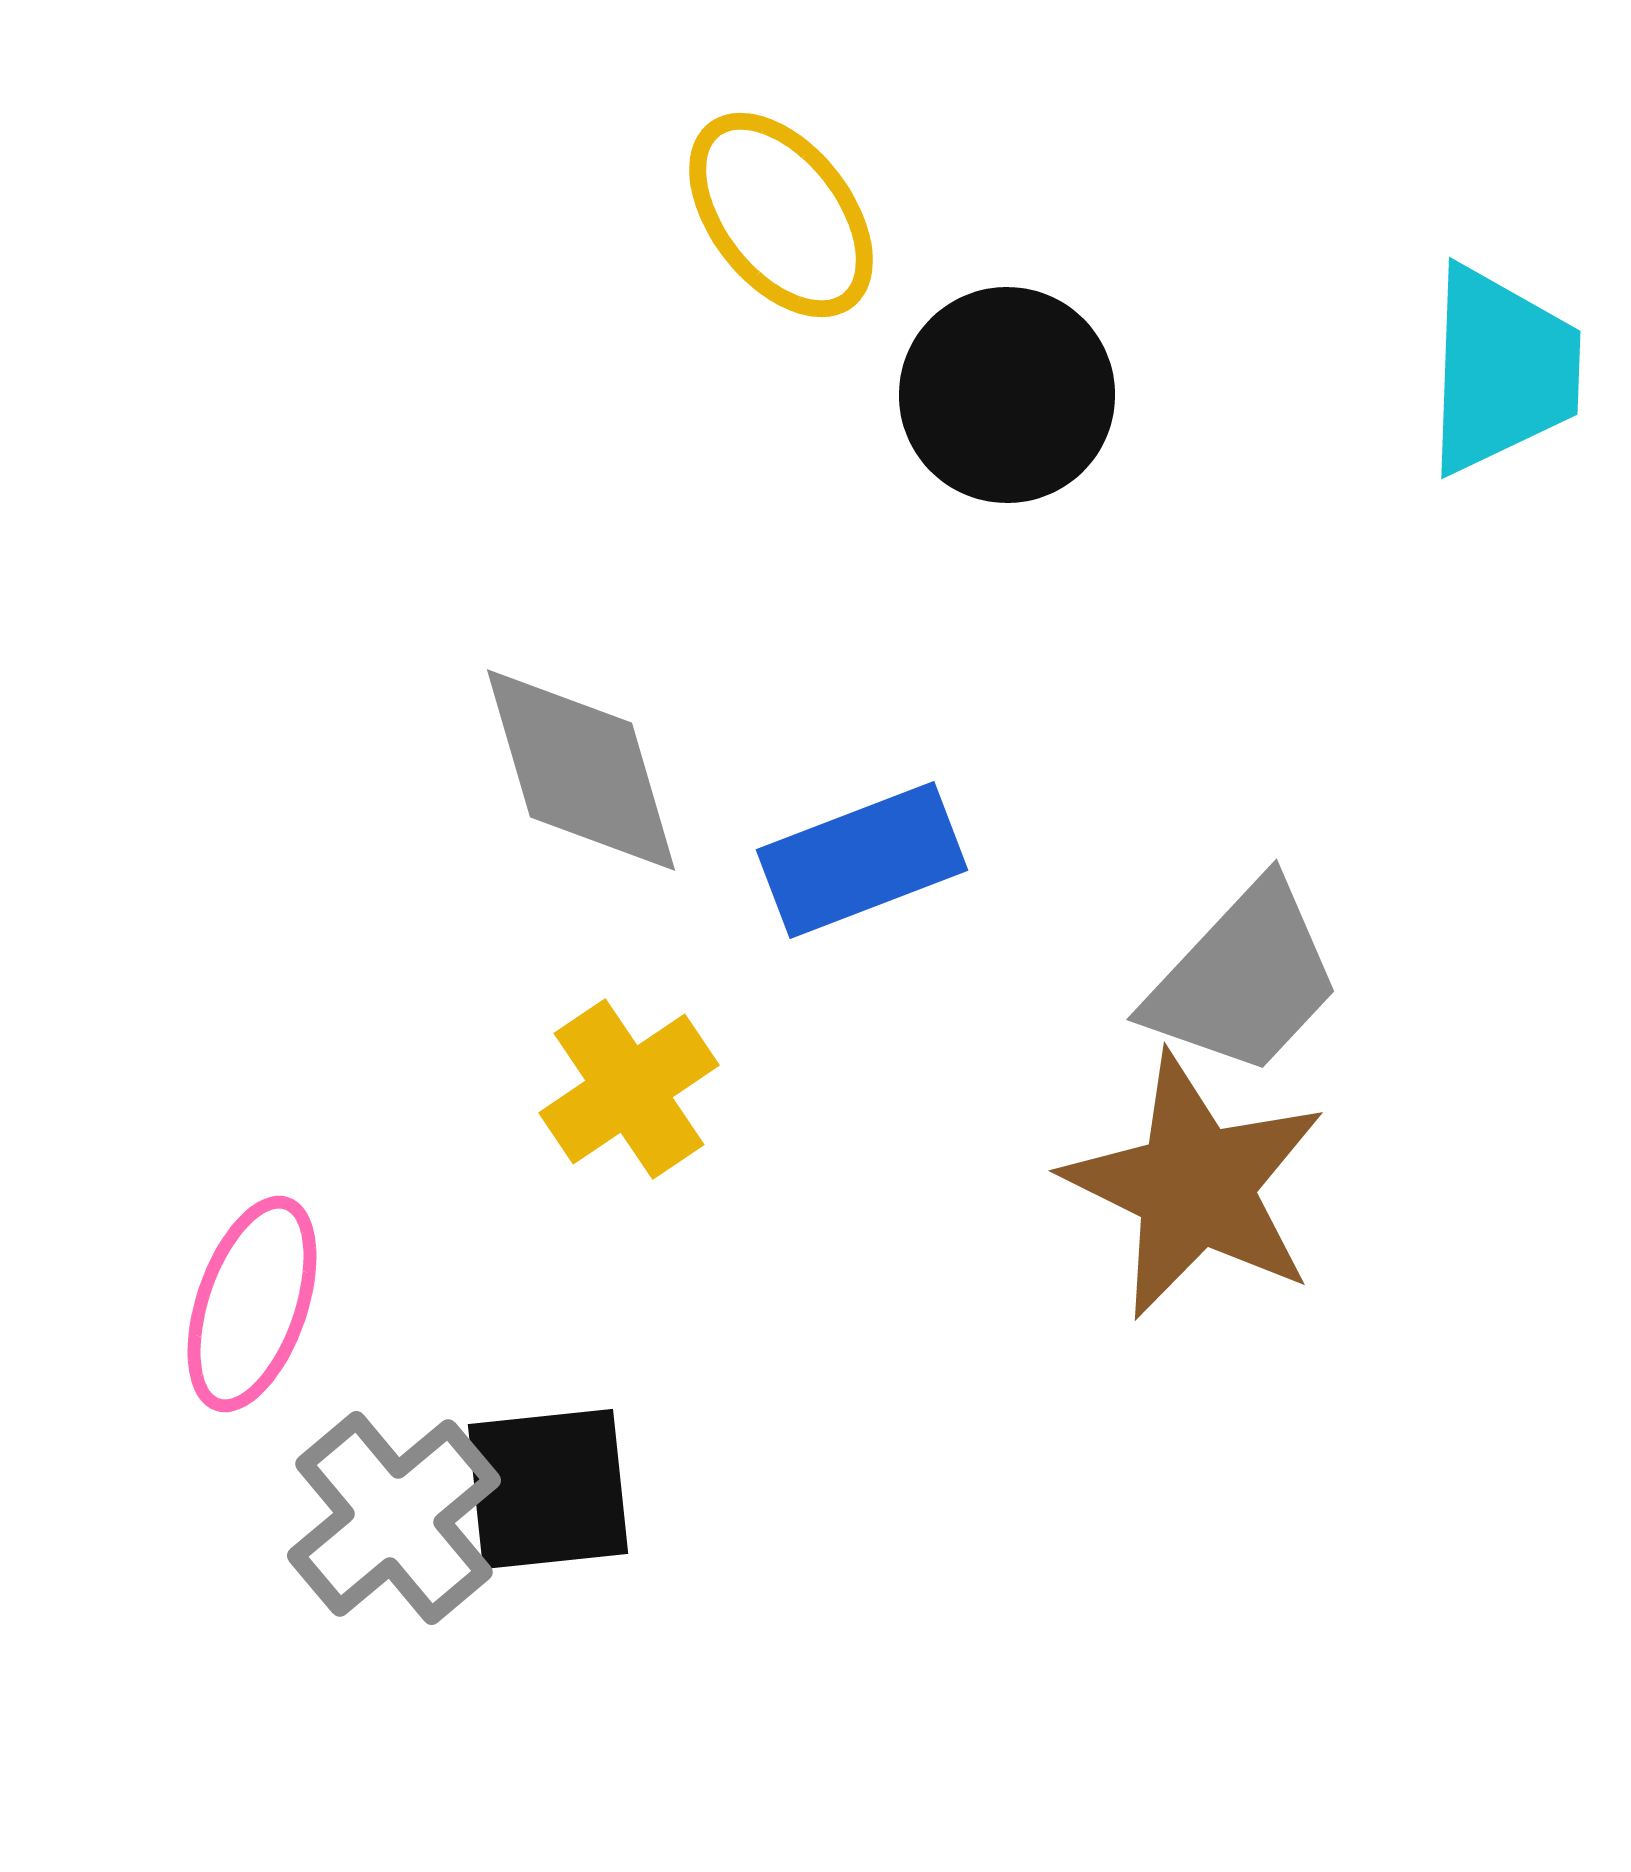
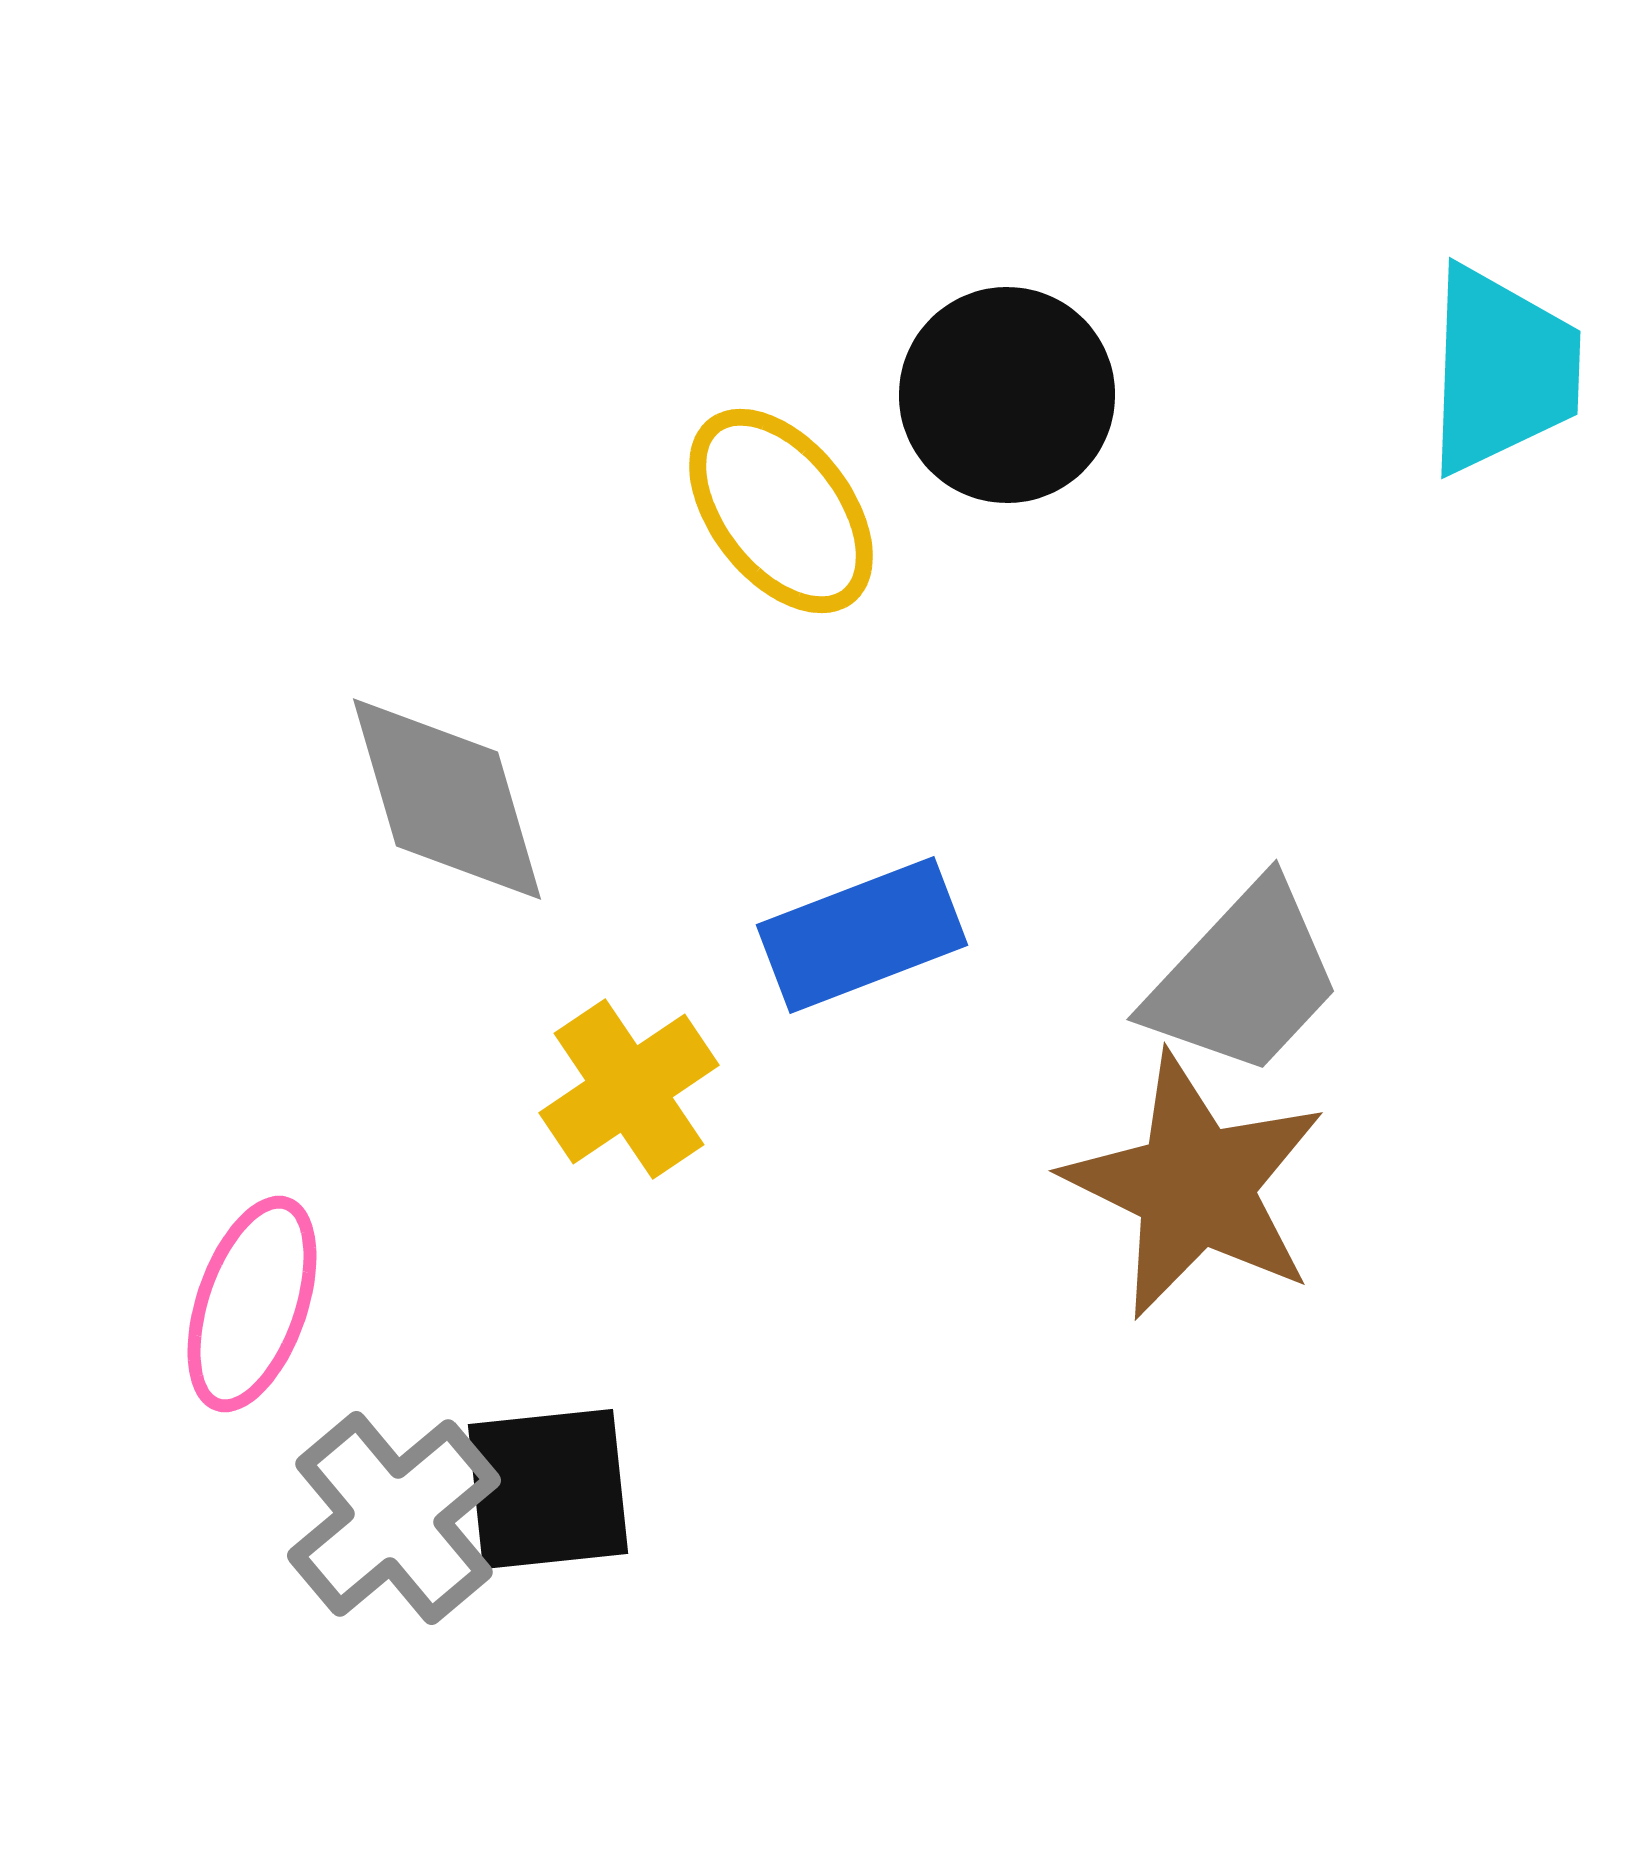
yellow ellipse: moved 296 px down
gray diamond: moved 134 px left, 29 px down
blue rectangle: moved 75 px down
